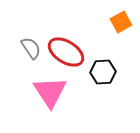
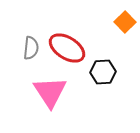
orange square: moved 4 px right; rotated 15 degrees counterclockwise
gray semicircle: rotated 40 degrees clockwise
red ellipse: moved 1 px right, 4 px up
